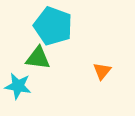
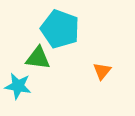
cyan pentagon: moved 7 px right, 3 px down
